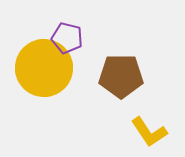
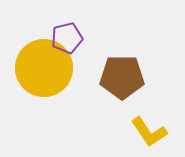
purple pentagon: rotated 28 degrees counterclockwise
brown pentagon: moved 1 px right, 1 px down
